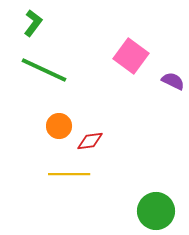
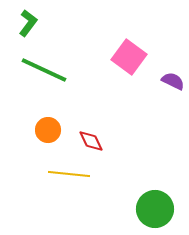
green L-shape: moved 5 px left
pink square: moved 2 px left, 1 px down
orange circle: moved 11 px left, 4 px down
red diamond: moved 1 px right; rotated 72 degrees clockwise
yellow line: rotated 6 degrees clockwise
green circle: moved 1 px left, 2 px up
